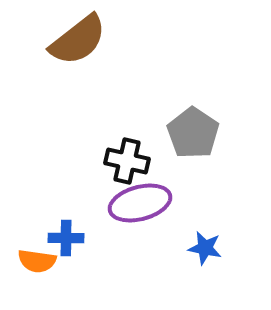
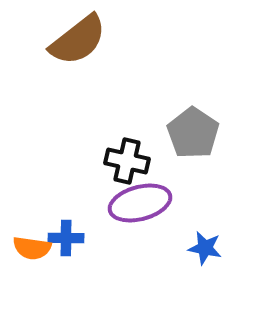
orange semicircle: moved 5 px left, 13 px up
